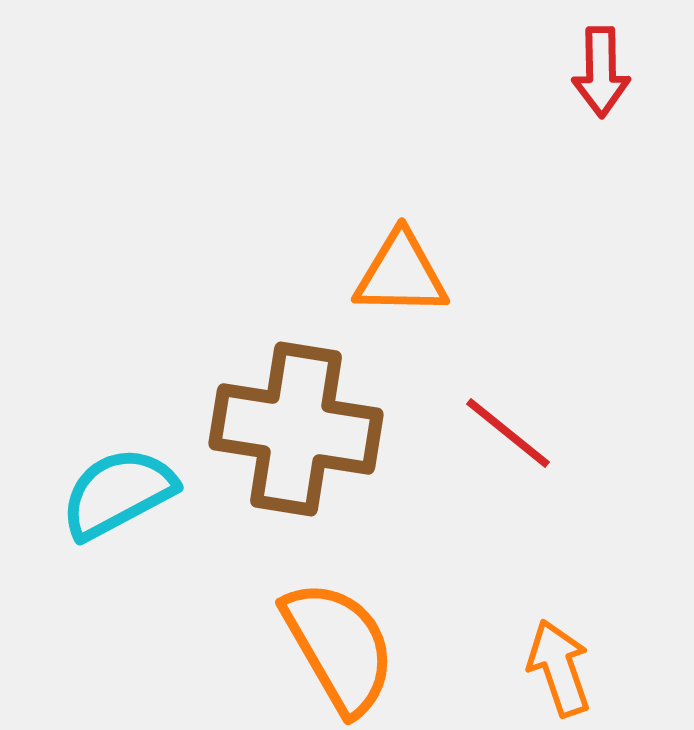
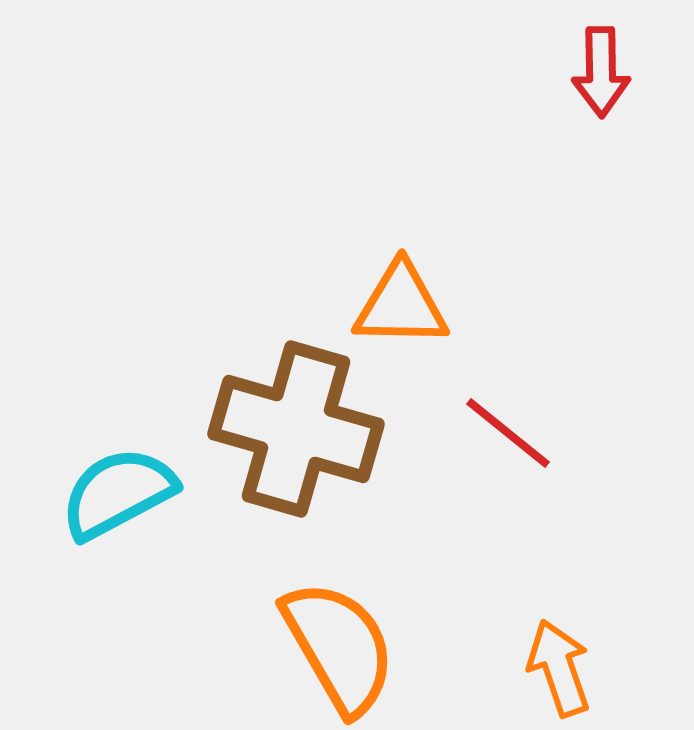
orange triangle: moved 31 px down
brown cross: rotated 7 degrees clockwise
